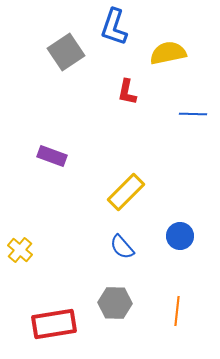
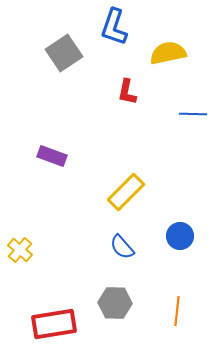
gray square: moved 2 px left, 1 px down
